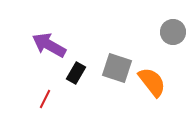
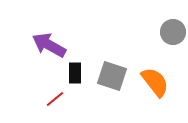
gray square: moved 5 px left, 8 px down
black rectangle: moved 1 px left; rotated 30 degrees counterclockwise
orange semicircle: moved 3 px right
red line: moved 10 px right; rotated 24 degrees clockwise
